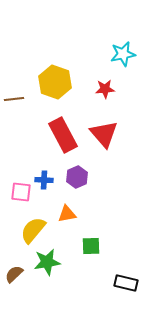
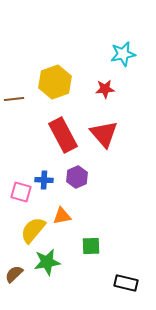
yellow hexagon: rotated 20 degrees clockwise
pink square: rotated 10 degrees clockwise
orange triangle: moved 5 px left, 2 px down
